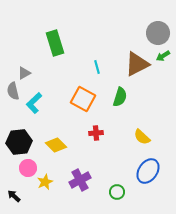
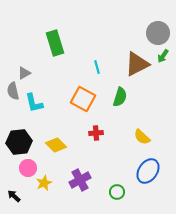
green arrow: rotated 24 degrees counterclockwise
cyan L-shape: rotated 60 degrees counterclockwise
yellow star: moved 1 px left, 1 px down
